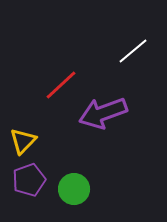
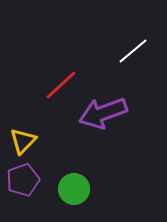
purple pentagon: moved 6 px left
